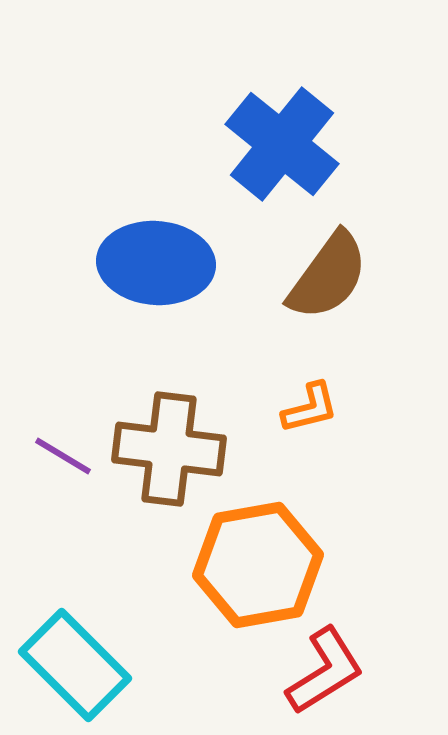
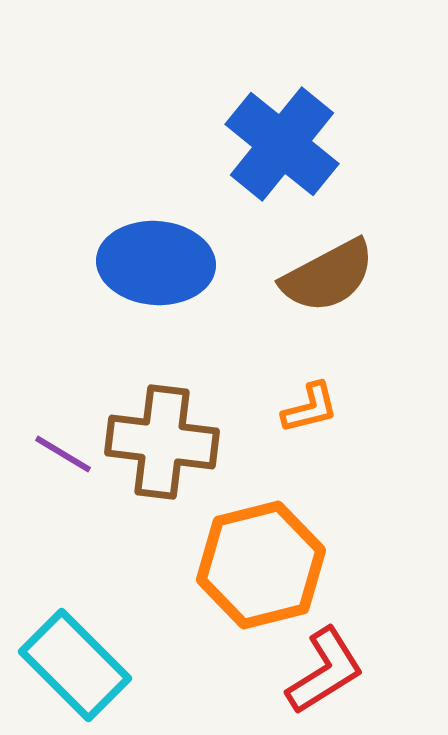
brown semicircle: rotated 26 degrees clockwise
brown cross: moved 7 px left, 7 px up
purple line: moved 2 px up
orange hexagon: moved 3 px right; rotated 4 degrees counterclockwise
